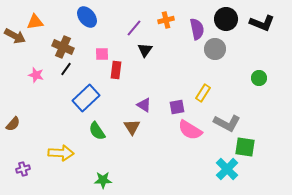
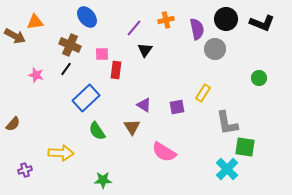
brown cross: moved 7 px right, 2 px up
gray L-shape: rotated 52 degrees clockwise
pink semicircle: moved 26 px left, 22 px down
purple cross: moved 2 px right, 1 px down
